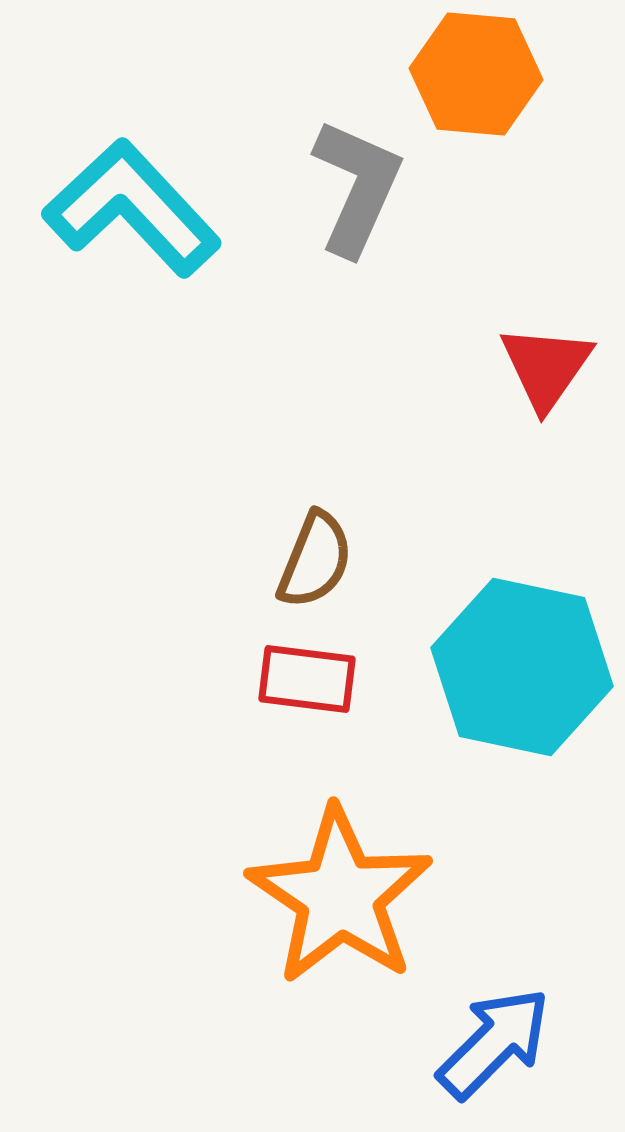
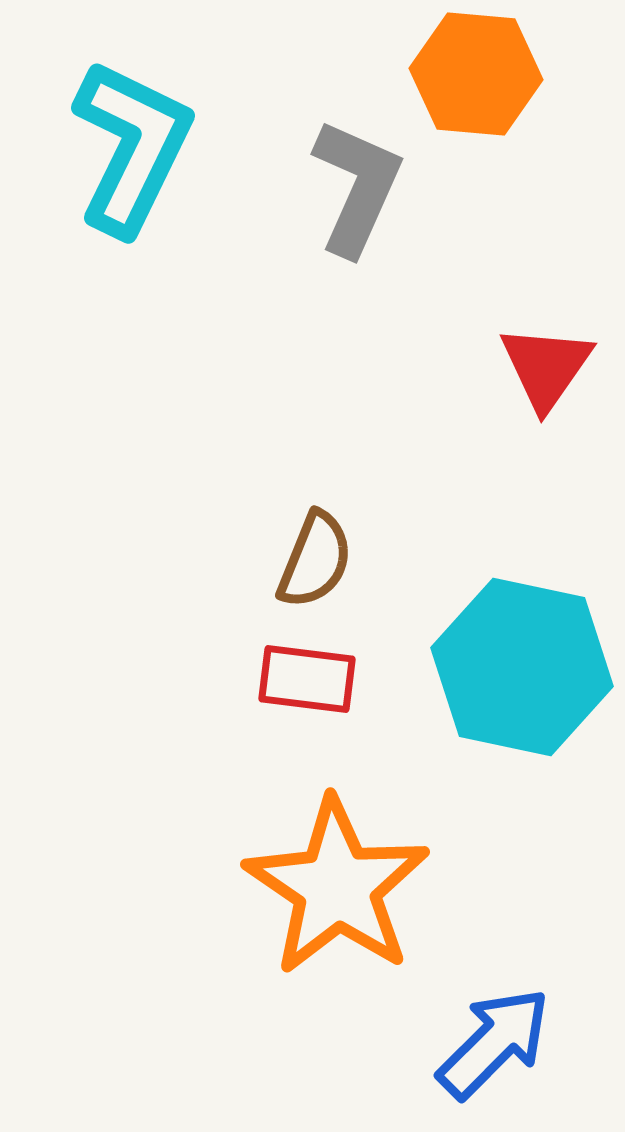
cyan L-shape: moved 61 px up; rotated 69 degrees clockwise
orange star: moved 3 px left, 9 px up
